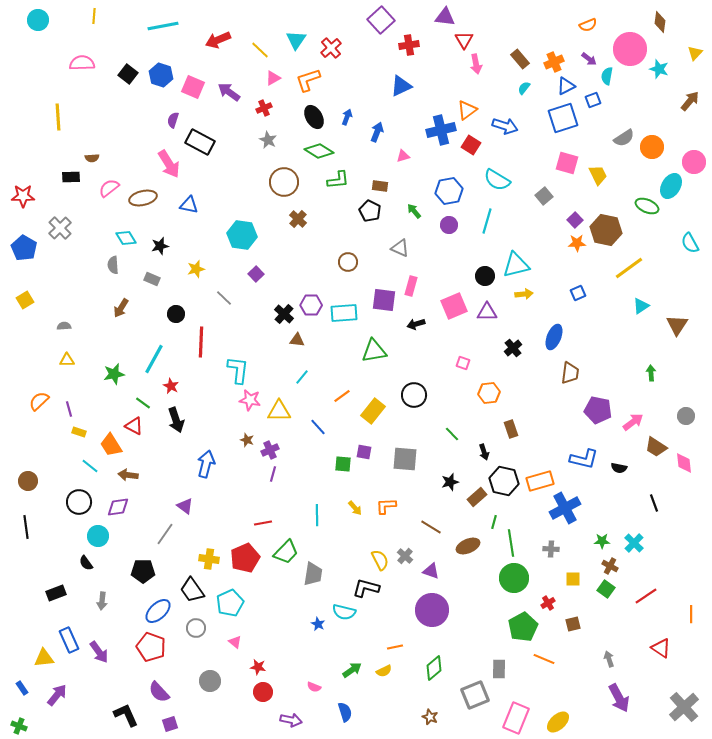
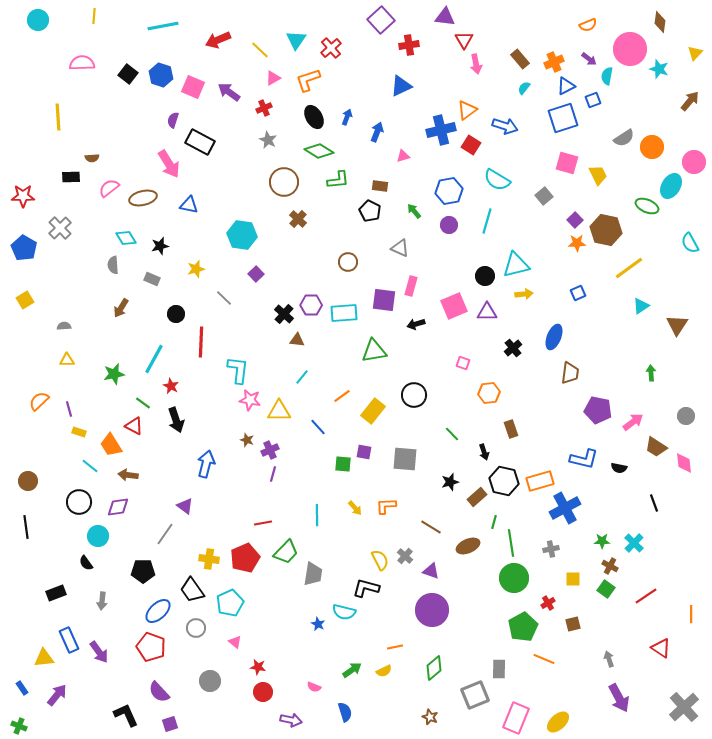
gray cross at (551, 549): rotated 14 degrees counterclockwise
